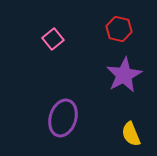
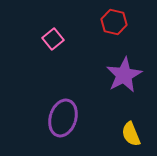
red hexagon: moved 5 px left, 7 px up
